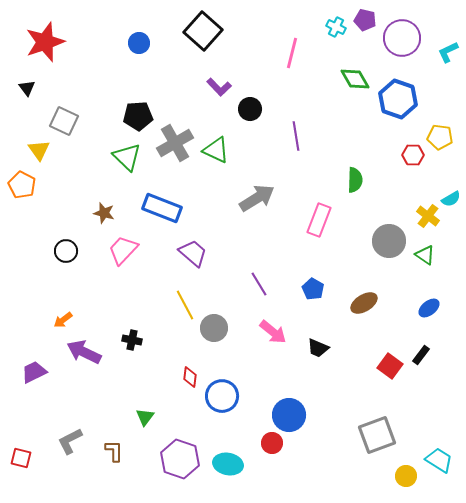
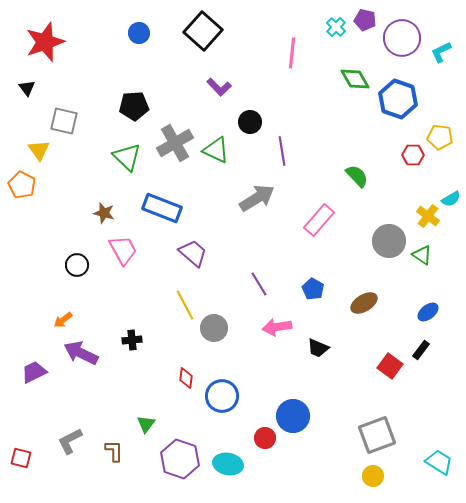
cyan cross at (336, 27): rotated 18 degrees clockwise
blue circle at (139, 43): moved 10 px up
cyan L-shape at (448, 52): moved 7 px left
pink line at (292, 53): rotated 8 degrees counterclockwise
black circle at (250, 109): moved 13 px down
black pentagon at (138, 116): moved 4 px left, 10 px up
gray square at (64, 121): rotated 12 degrees counterclockwise
purple line at (296, 136): moved 14 px left, 15 px down
green semicircle at (355, 180): moved 2 px right, 4 px up; rotated 45 degrees counterclockwise
pink rectangle at (319, 220): rotated 20 degrees clockwise
pink trapezoid at (123, 250): rotated 108 degrees clockwise
black circle at (66, 251): moved 11 px right, 14 px down
green triangle at (425, 255): moved 3 px left
blue ellipse at (429, 308): moved 1 px left, 4 px down
pink arrow at (273, 332): moved 4 px right, 5 px up; rotated 132 degrees clockwise
black cross at (132, 340): rotated 18 degrees counterclockwise
purple arrow at (84, 352): moved 3 px left, 1 px down
black rectangle at (421, 355): moved 5 px up
red diamond at (190, 377): moved 4 px left, 1 px down
blue circle at (289, 415): moved 4 px right, 1 px down
green triangle at (145, 417): moved 1 px right, 7 px down
red circle at (272, 443): moved 7 px left, 5 px up
cyan trapezoid at (439, 460): moved 2 px down
yellow circle at (406, 476): moved 33 px left
